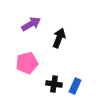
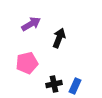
black cross: rotated 21 degrees counterclockwise
